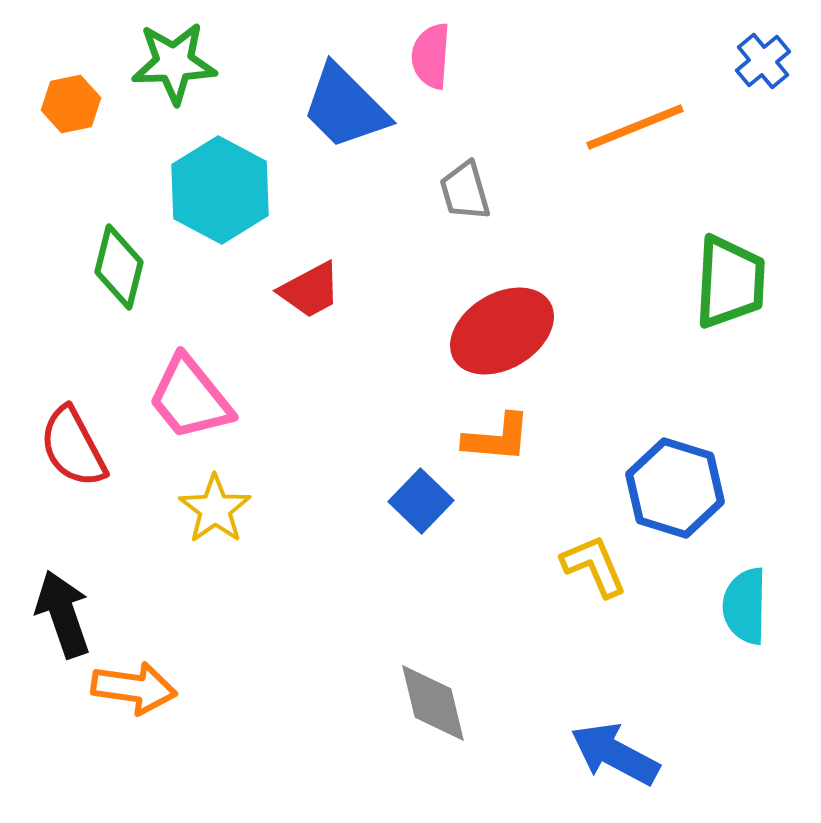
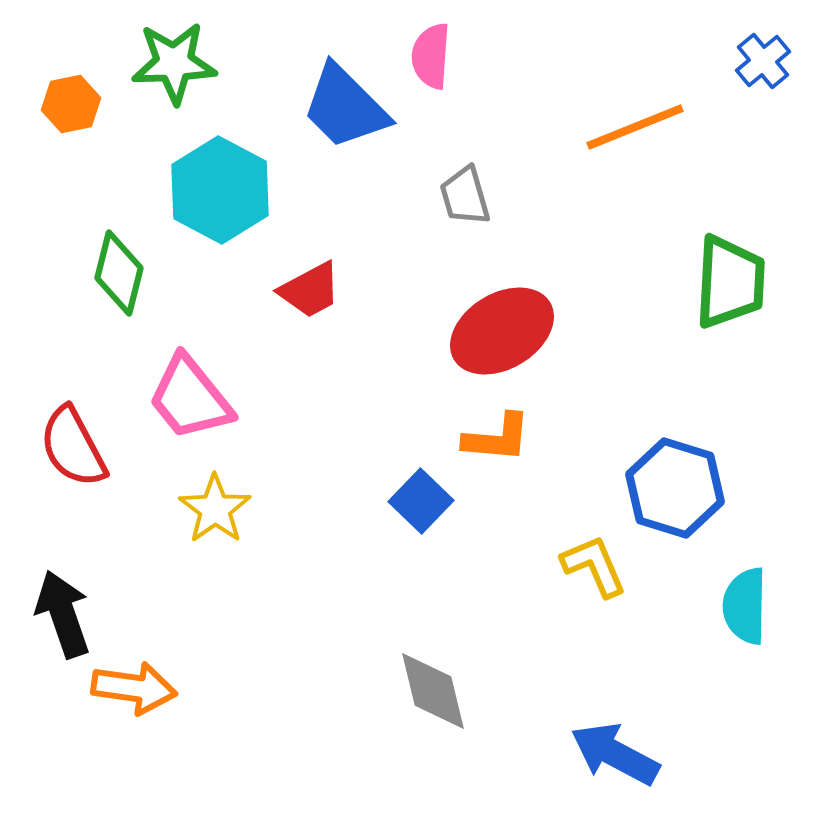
gray trapezoid: moved 5 px down
green diamond: moved 6 px down
gray diamond: moved 12 px up
